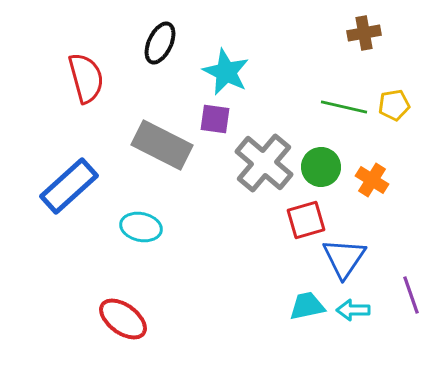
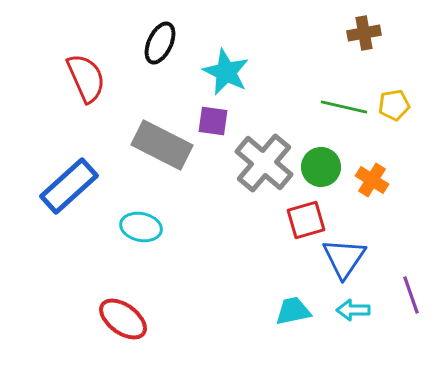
red semicircle: rotated 9 degrees counterclockwise
purple square: moved 2 px left, 2 px down
cyan trapezoid: moved 14 px left, 5 px down
